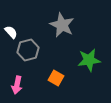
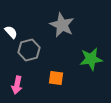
gray hexagon: moved 1 px right
green star: moved 2 px right, 1 px up
orange square: rotated 21 degrees counterclockwise
